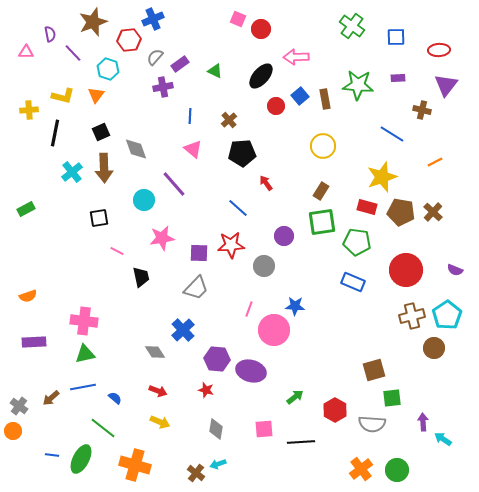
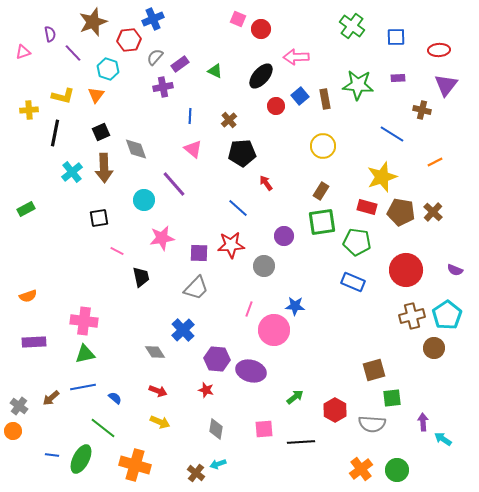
pink triangle at (26, 52): moved 3 px left; rotated 21 degrees counterclockwise
